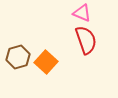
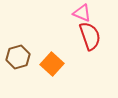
red semicircle: moved 4 px right, 4 px up
orange square: moved 6 px right, 2 px down
